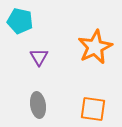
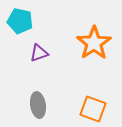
orange star: moved 1 px left, 4 px up; rotated 8 degrees counterclockwise
purple triangle: moved 4 px up; rotated 42 degrees clockwise
orange square: rotated 12 degrees clockwise
